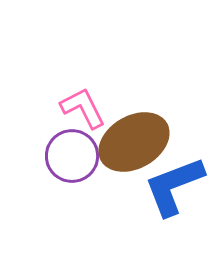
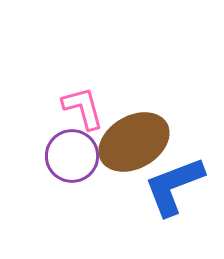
pink L-shape: rotated 12 degrees clockwise
